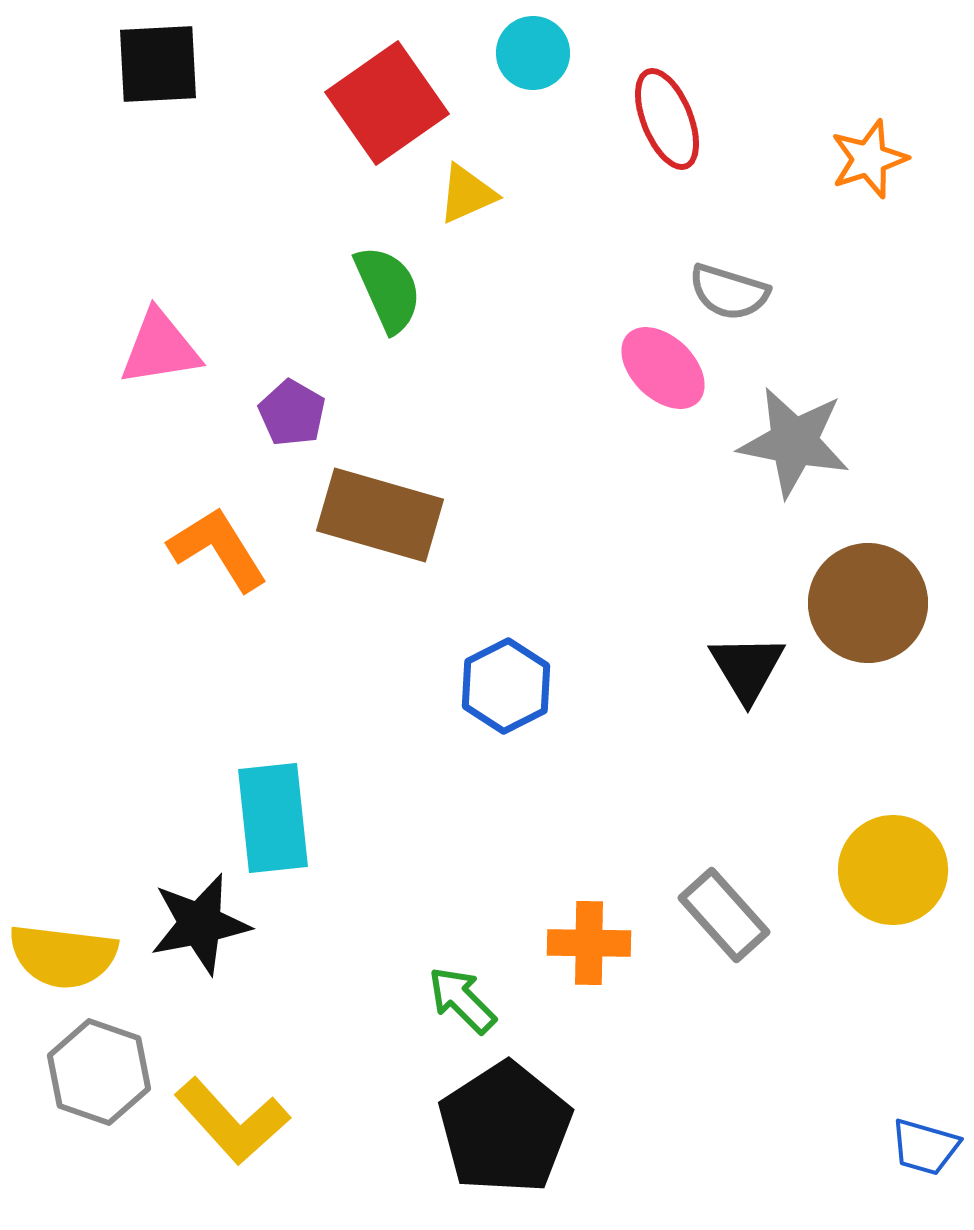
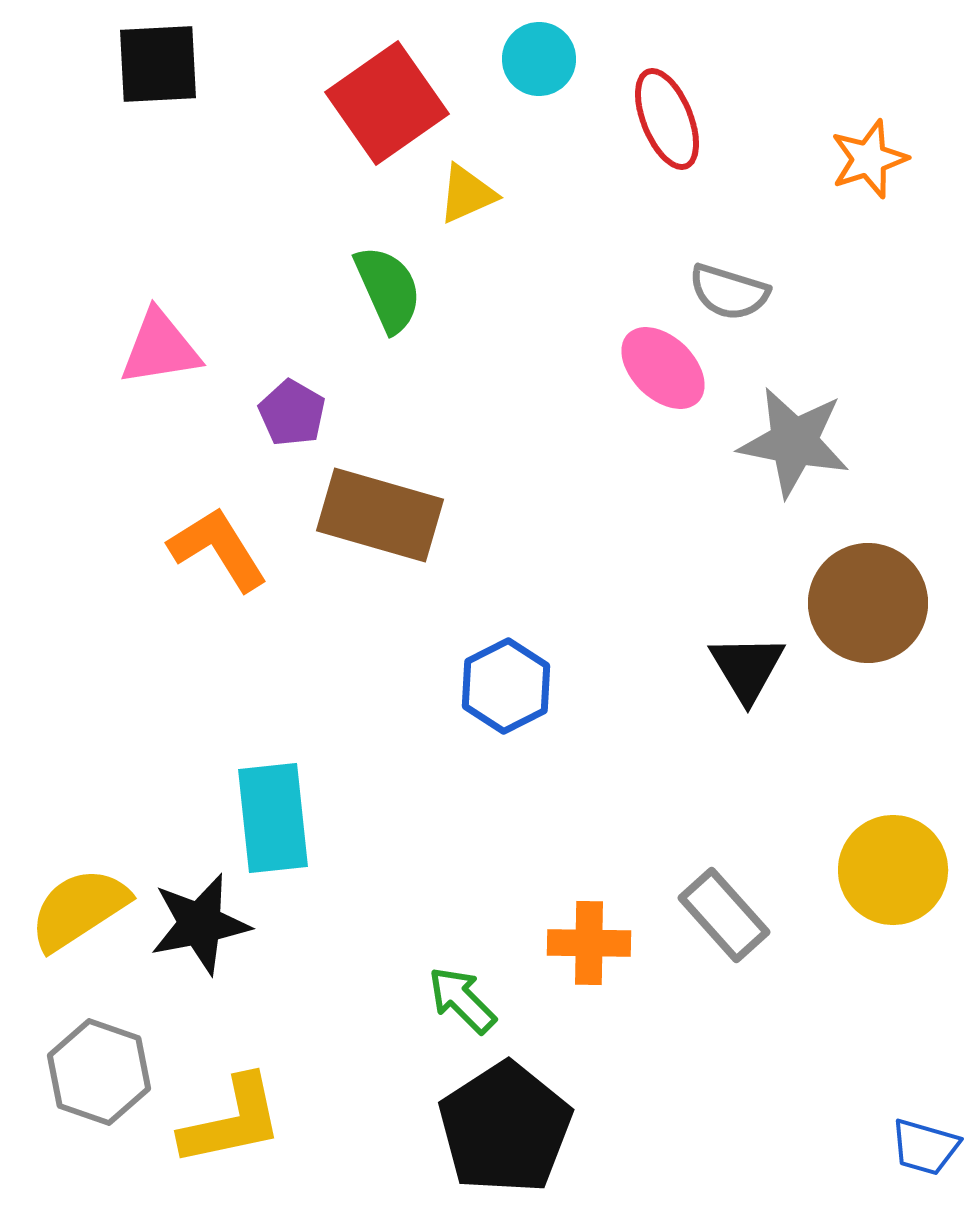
cyan circle: moved 6 px right, 6 px down
yellow semicircle: moved 16 px right, 47 px up; rotated 140 degrees clockwise
yellow L-shape: rotated 60 degrees counterclockwise
